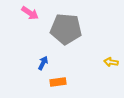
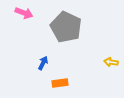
pink arrow: moved 6 px left; rotated 12 degrees counterclockwise
gray pentagon: moved 2 px up; rotated 20 degrees clockwise
orange rectangle: moved 2 px right, 1 px down
